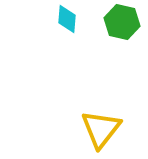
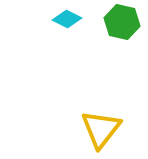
cyan diamond: rotated 68 degrees counterclockwise
